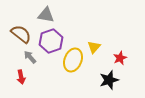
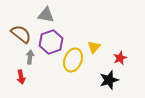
purple hexagon: moved 1 px down
gray arrow: rotated 48 degrees clockwise
